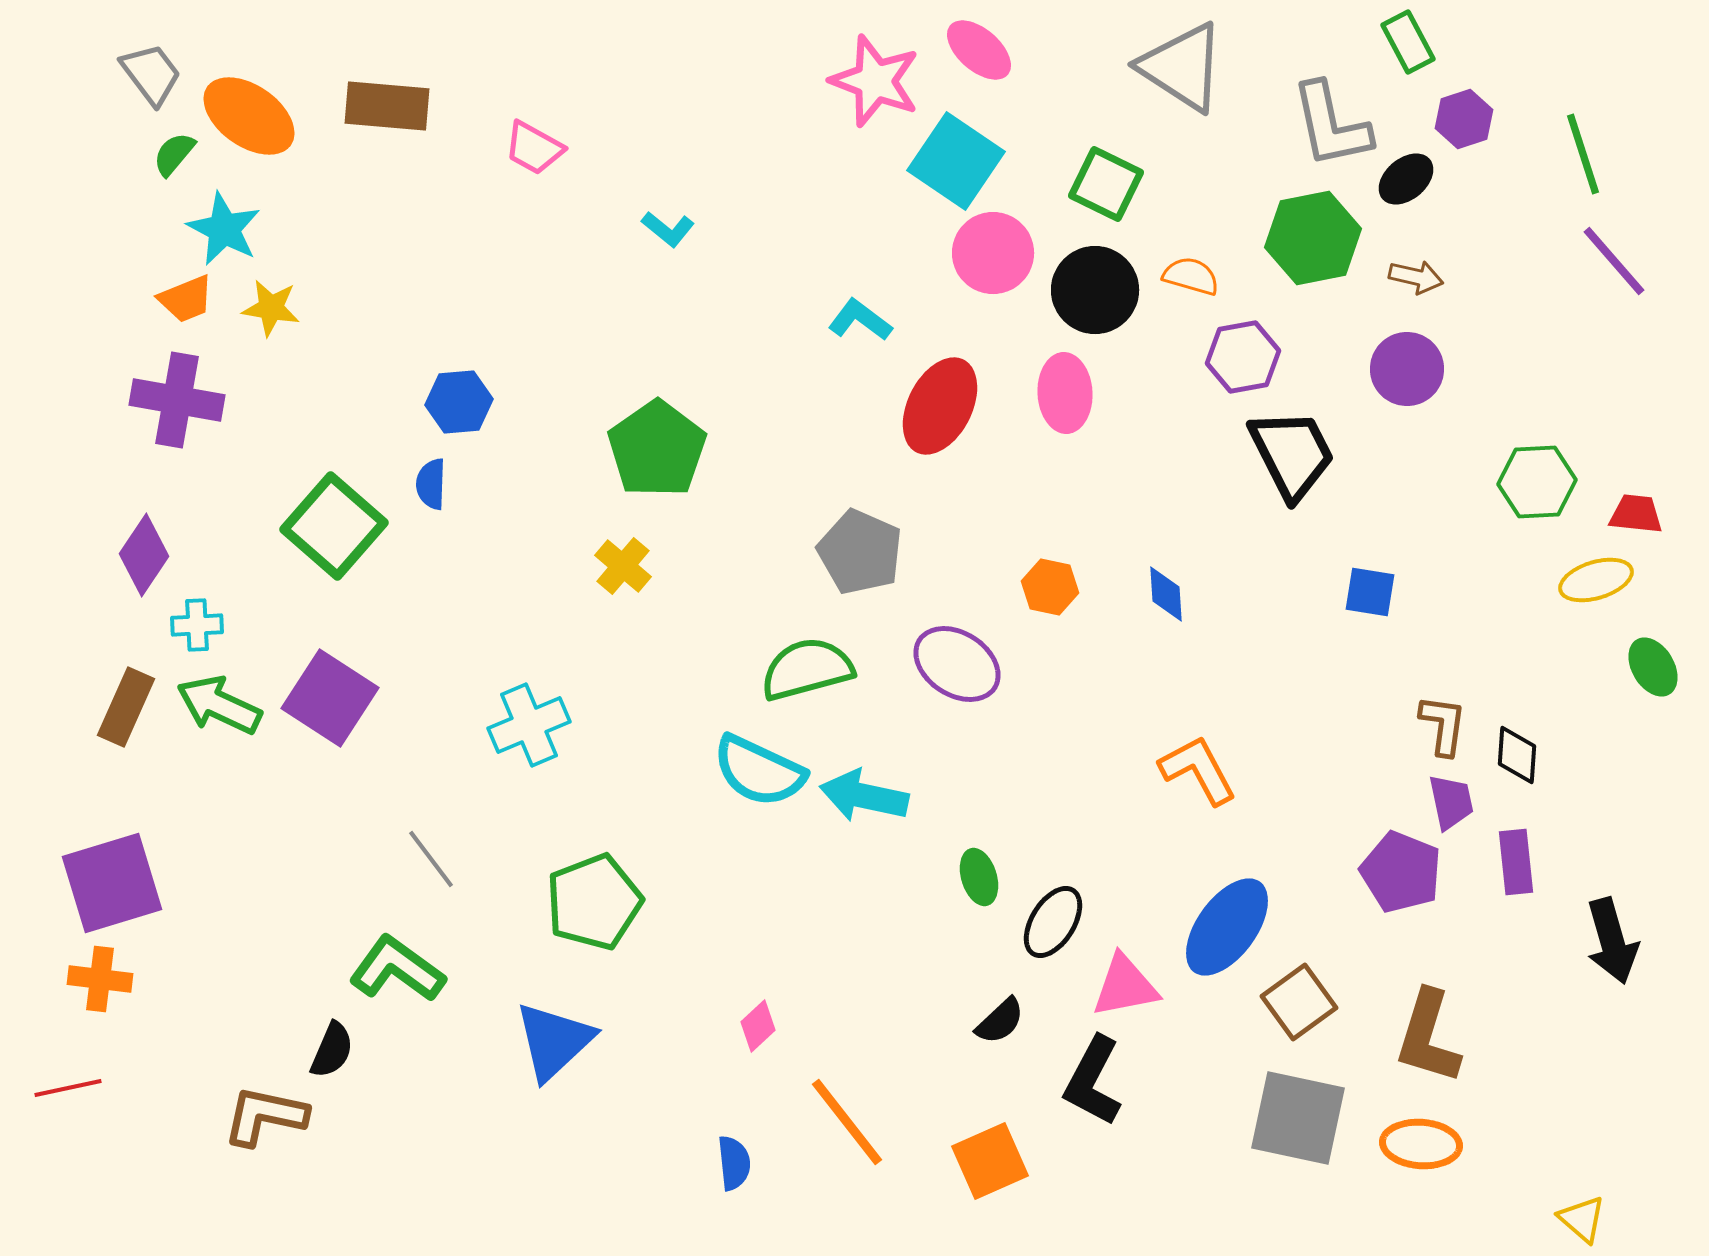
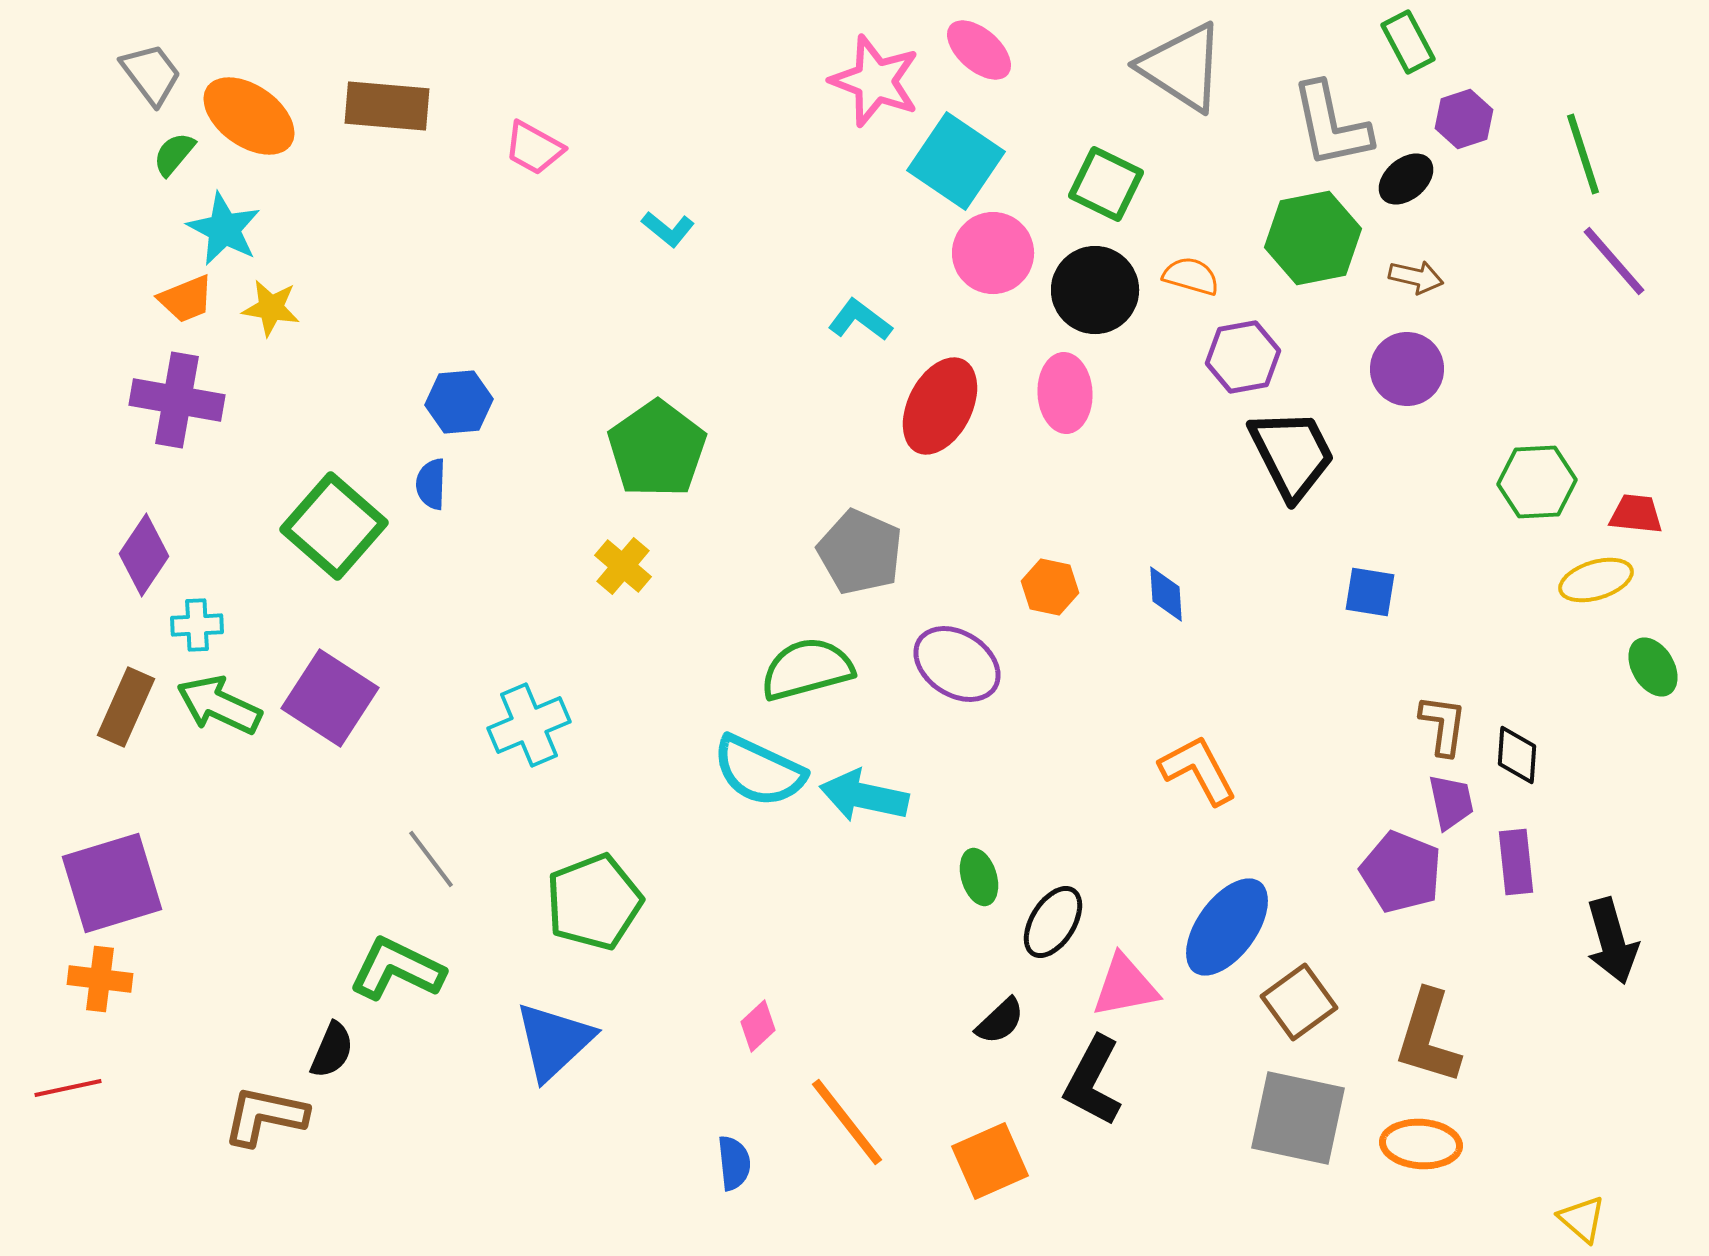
green L-shape at (397, 969): rotated 10 degrees counterclockwise
